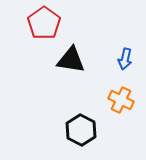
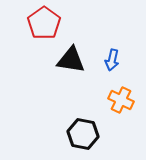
blue arrow: moved 13 px left, 1 px down
black hexagon: moved 2 px right, 4 px down; rotated 16 degrees counterclockwise
